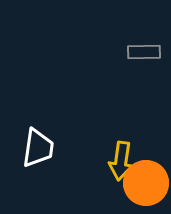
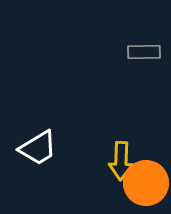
white trapezoid: rotated 51 degrees clockwise
yellow arrow: rotated 6 degrees counterclockwise
